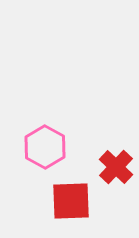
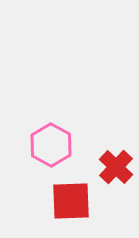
pink hexagon: moved 6 px right, 2 px up
